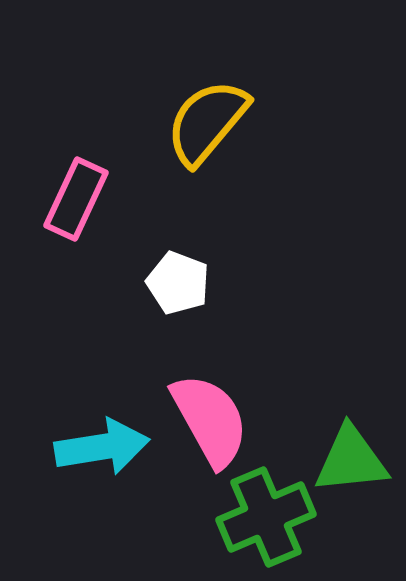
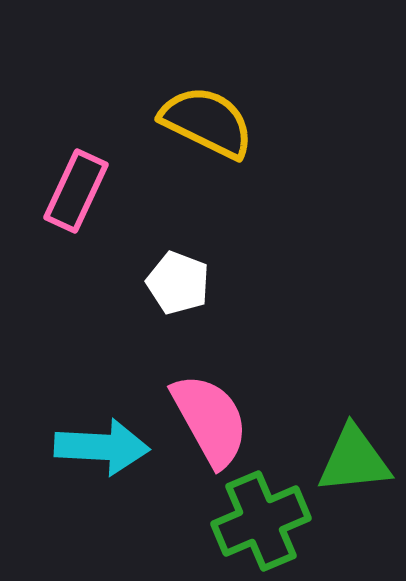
yellow semicircle: rotated 76 degrees clockwise
pink rectangle: moved 8 px up
cyan arrow: rotated 12 degrees clockwise
green triangle: moved 3 px right
green cross: moved 5 px left, 4 px down
